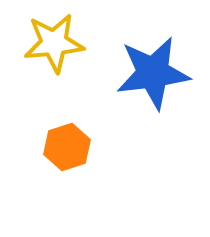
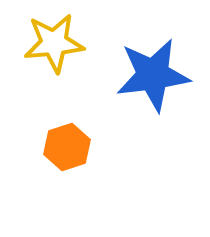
blue star: moved 2 px down
